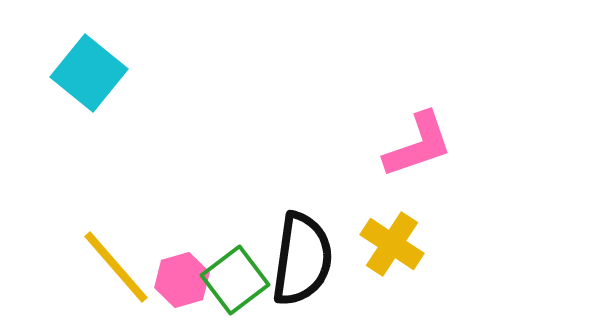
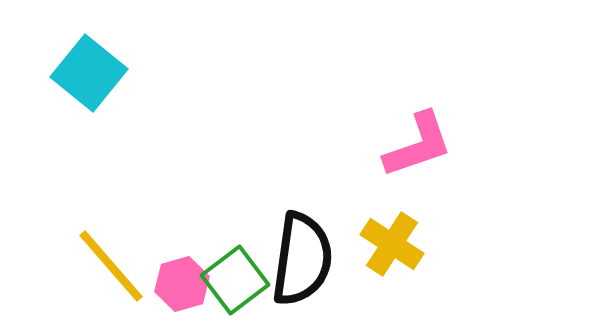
yellow line: moved 5 px left, 1 px up
pink hexagon: moved 4 px down
